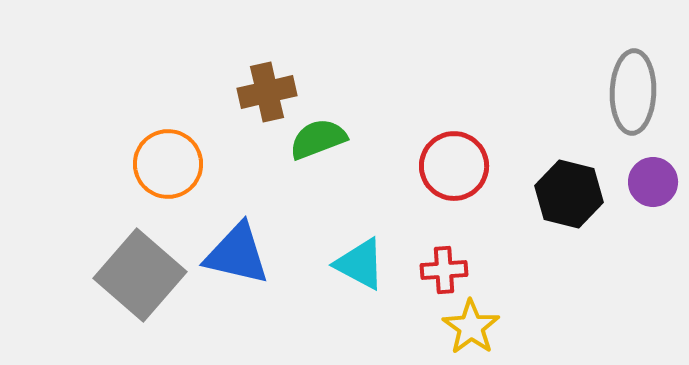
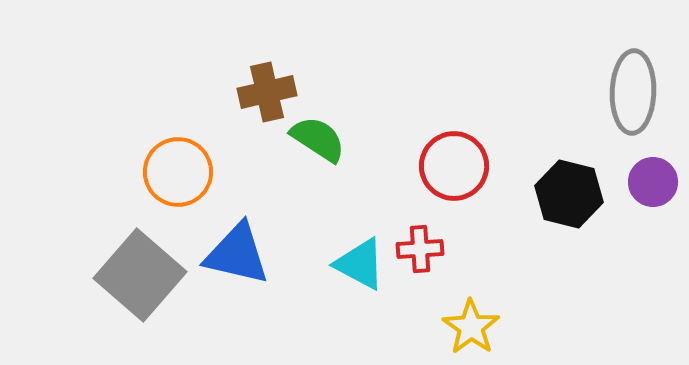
green semicircle: rotated 54 degrees clockwise
orange circle: moved 10 px right, 8 px down
red cross: moved 24 px left, 21 px up
